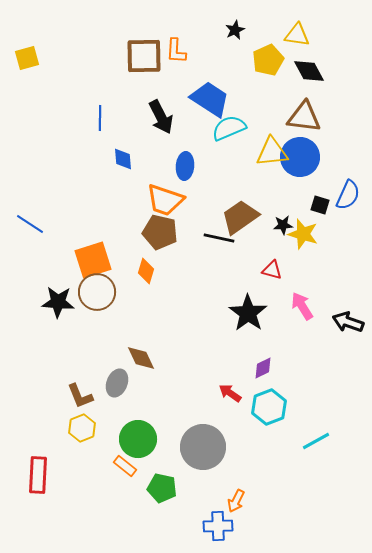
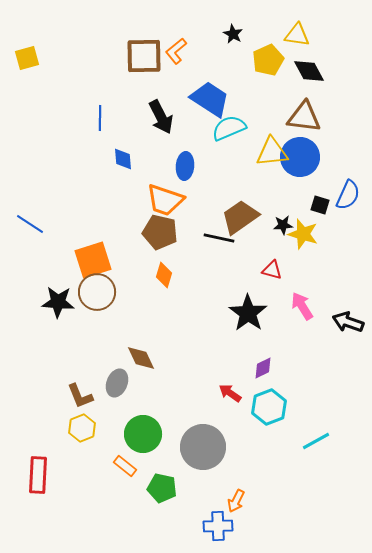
black star at (235, 30): moved 2 px left, 4 px down; rotated 18 degrees counterclockwise
orange L-shape at (176, 51): rotated 48 degrees clockwise
orange diamond at (146, 271): moved 18 px right, 4 px down
green circle at (138, 439): moved 5 px right, 5 px up
